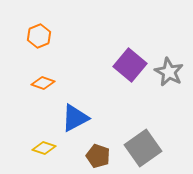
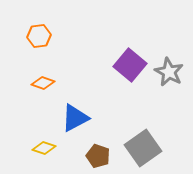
orange hexagon: rotated 15 degrees clockwise
